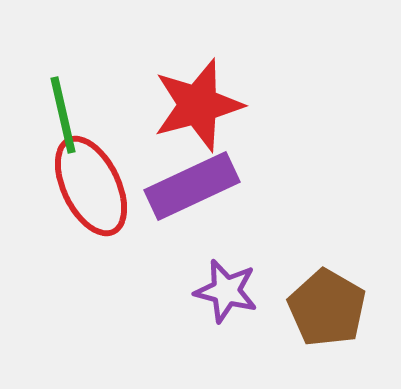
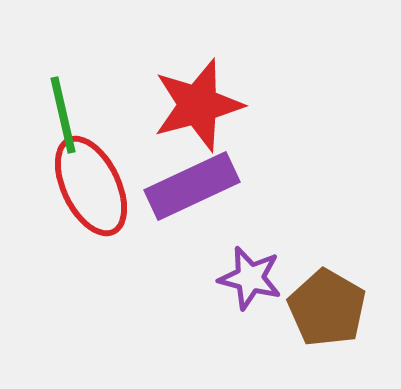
purple star: moved 24 px right, 13 px up
